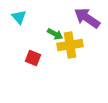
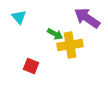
red square: moved 2 px left, 8 px down
